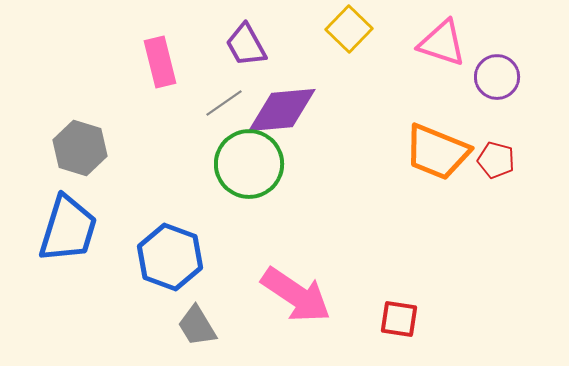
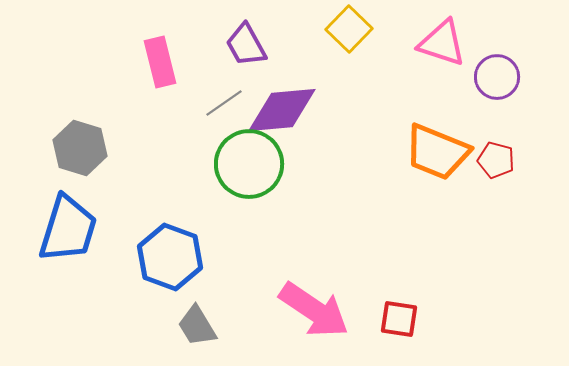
pink arrow: moved 18 px right, 15 px down
